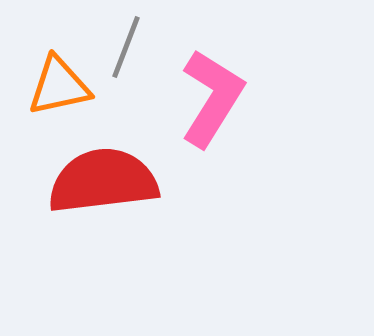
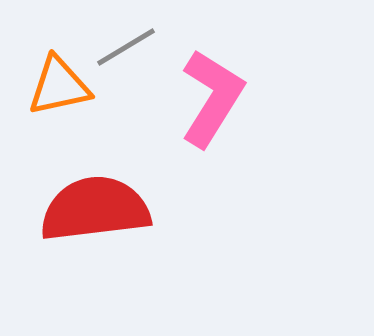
gray line: rotated 38 degrees clockwise
red semicircle: moved 8 px left, 28 px down
